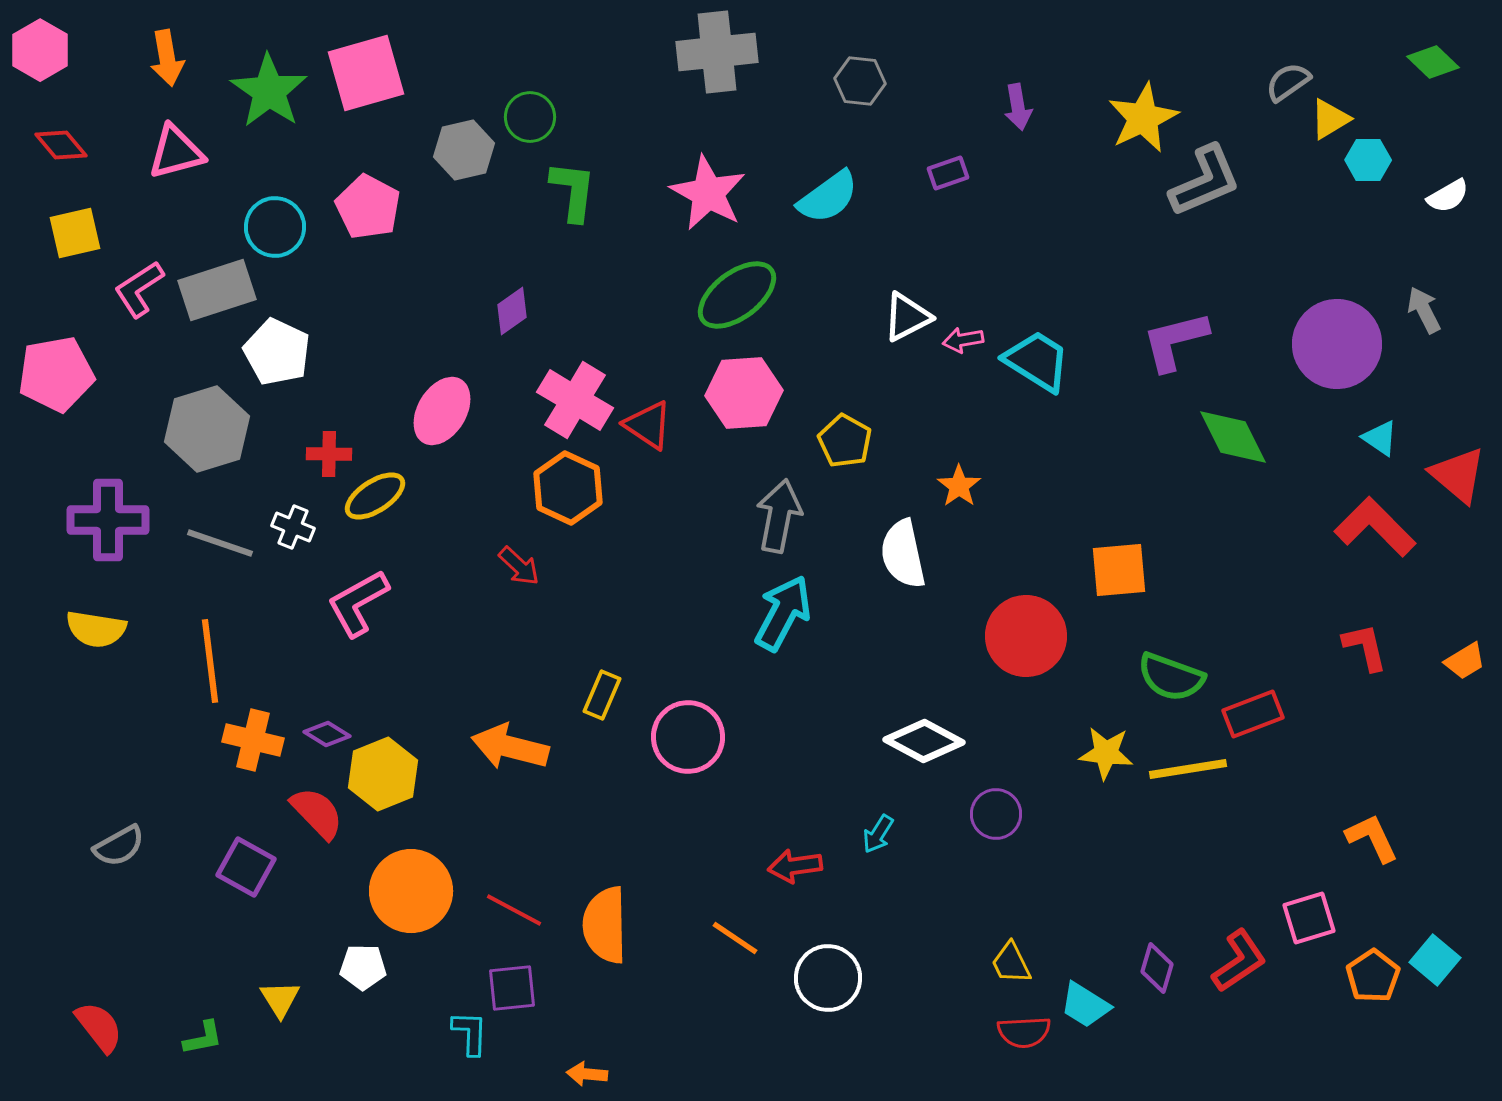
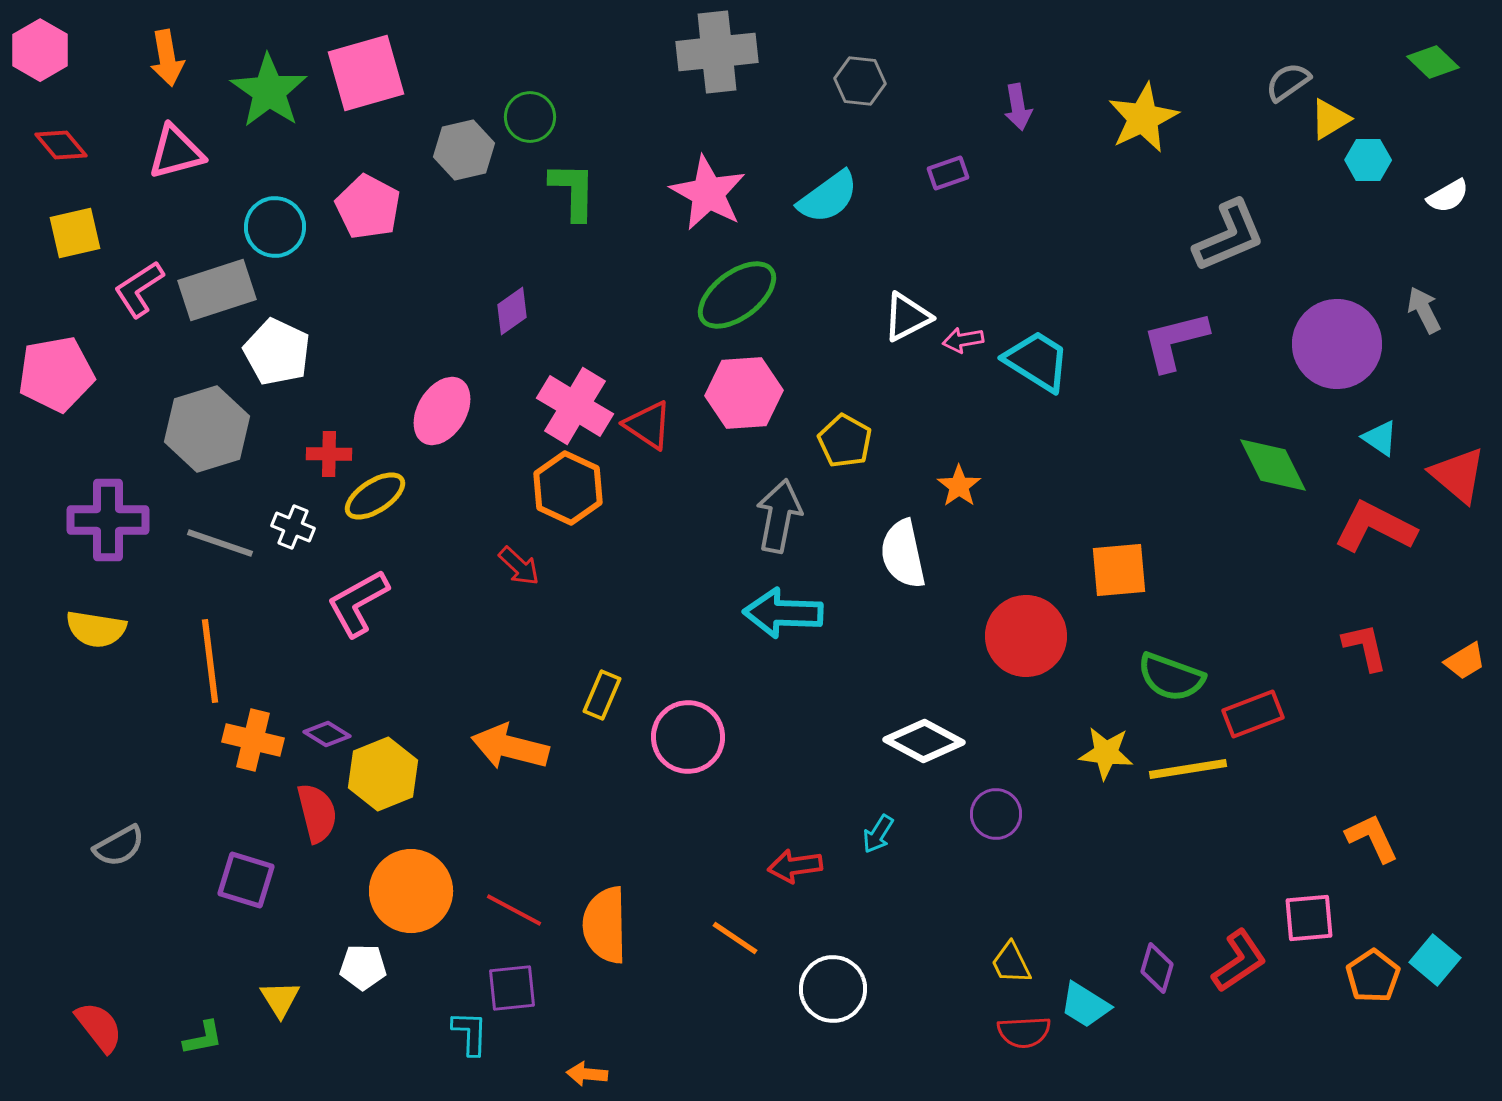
gray L-shape at (1205, 181): moved 24 px right, 55 px down
green L-shape at (573, 191): rotated 6 degrees counterclockwise
pink cross at (575, 400): moved 6 px down
green diamond at (1233, 437): moved 40 px right, 28 px down
red L-shape at (1375, 527): rotated 18 degrees counterclockwise
cyan arrow at (783, 613): rotated 116 degrees counterclockwise
red semicircle at (317, 813): rotated 30 degrees clockwise
purple square at (246, 867): moved 13 px down; rotated 12 degrees counterclockwise
pink square at (1309, 918): rotated 12 degrees clockwise
white circle at (828, 978): moved 5 px right, 11 px down
